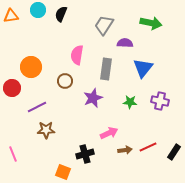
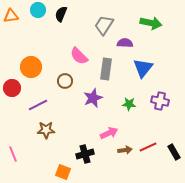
pink semicircle: moved 2 px right, 1 px down; rotated 54 degrees counterclockwise
green star: moved 1 px left, 2 px down
purple line: moved 1 px right, 2 px up
black rectangle: rotated 63 degrees counterclockwise
